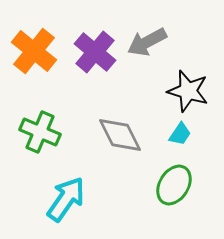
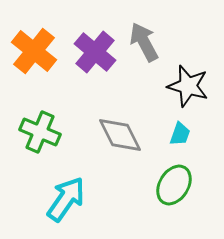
gray arrow: moved 3 px left; rotated 90 degrees clockwise
black star: moved 5 px up
cyan trapezoid: rotated 15 degrees counterclockwise
